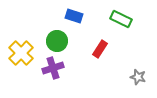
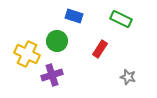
yellow cross: moved 6 px right, 1 px down; rotated 20 degrees counterclockwise
purple cross: moved 1 px left, 7 px down
gray star: moved 10 px left
